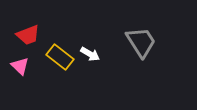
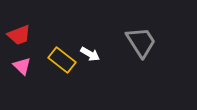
red trapezoid: moved 9 px left
yellow rectangle: moved 2 px right, 3 px down
pink triangle: moved 2 px right
